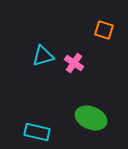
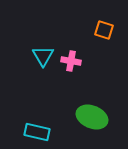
cyan triangle: rotated 45 degrees counterclockwise
pink cross: moved 3 px left, 2 px up; rotated 24 degrees counterclockwise
green ellipse: moved 1 px right, 1 px up
